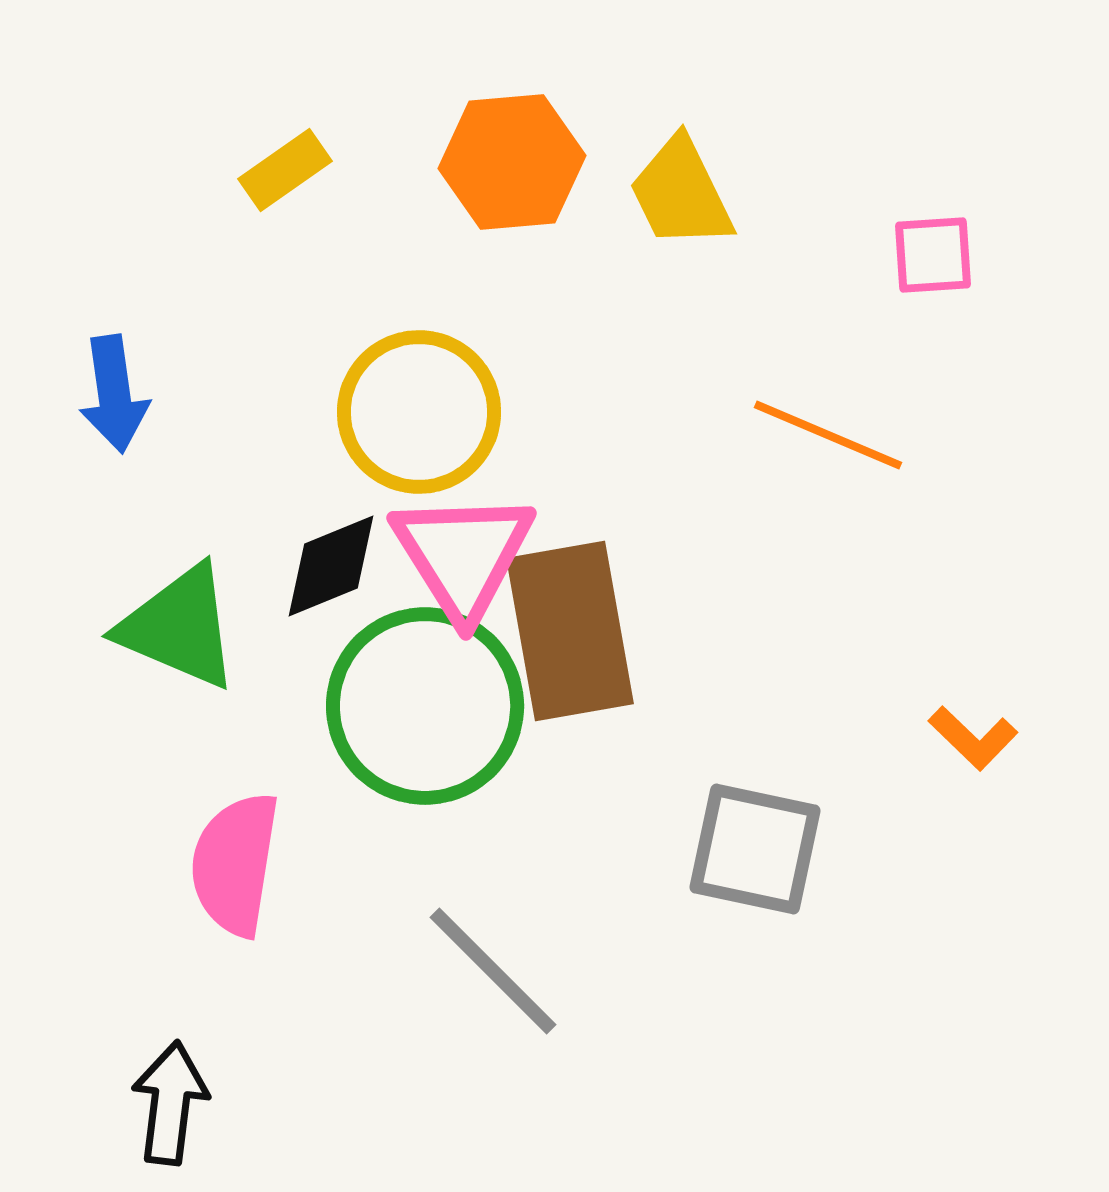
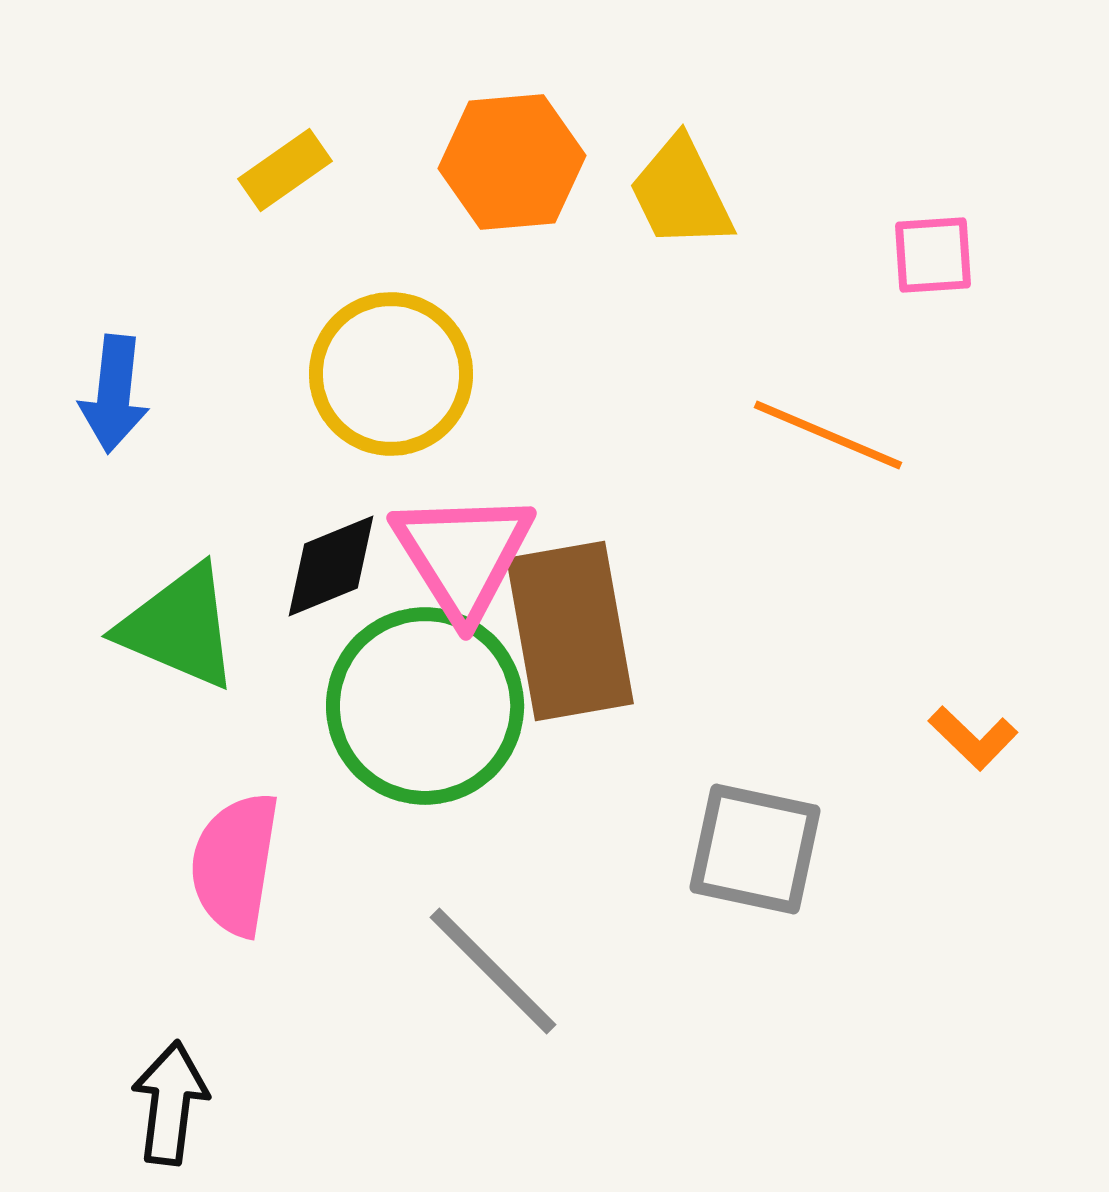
blue arrow: rotated 14 degrees clockwise
yellow circle: moved 28 px left, 38 px up
